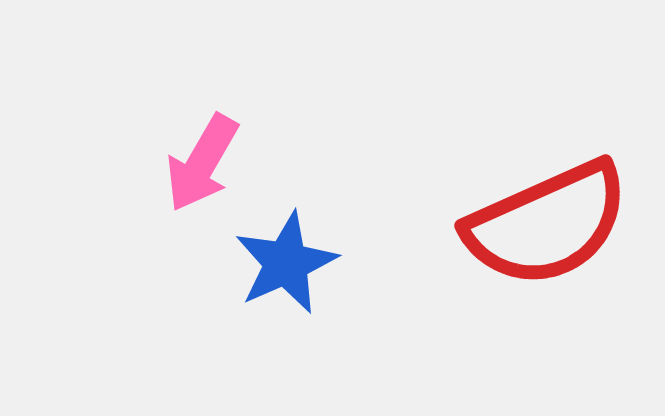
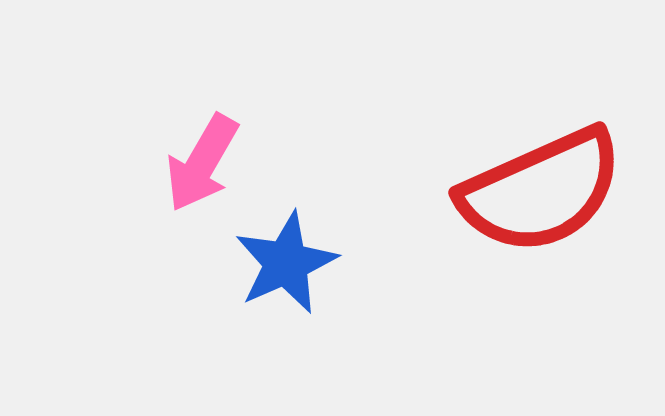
red semicircle: moved 6 px left, 33 px up
